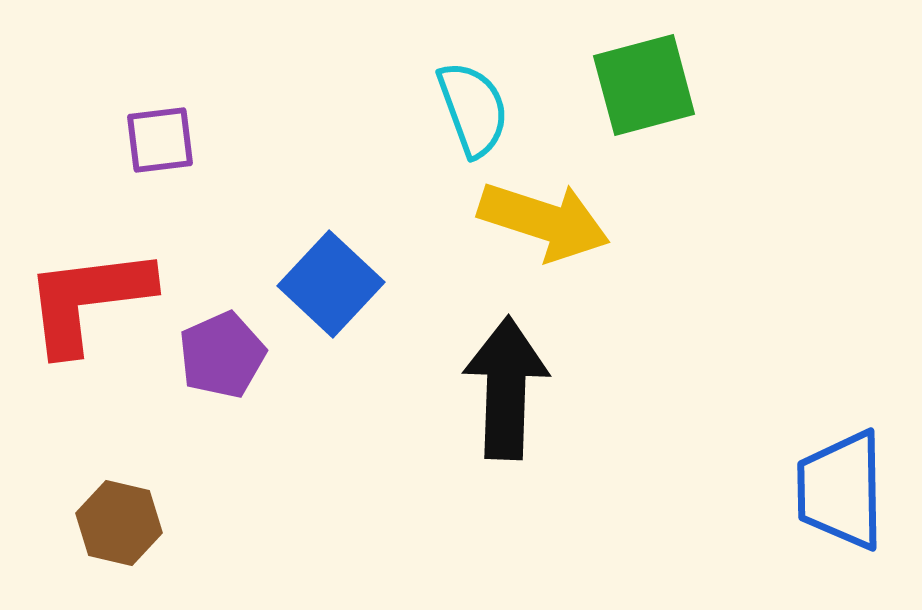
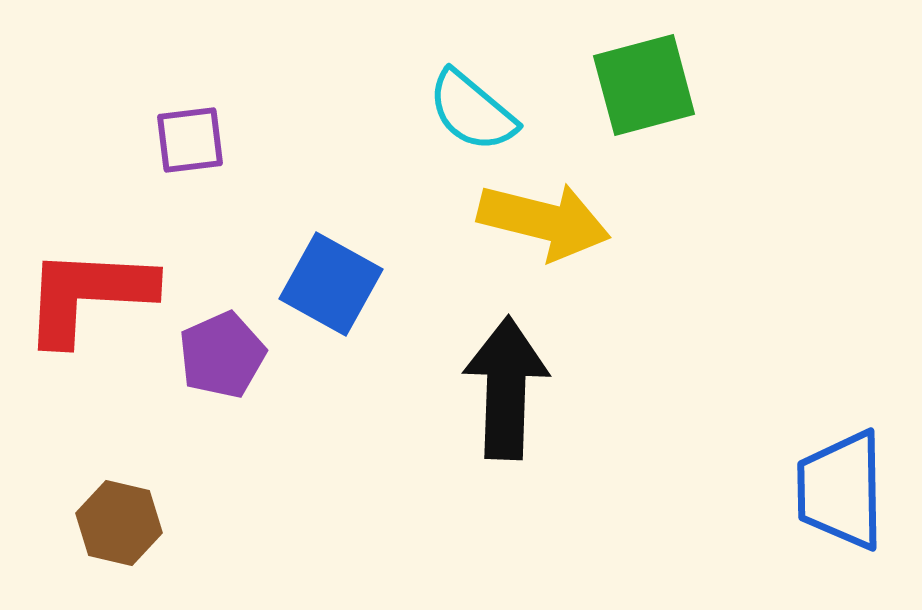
cyan semicircle: moved 1 px left, 2 px down; rotated 150 degrees clockwise
purple square: moved 30 px right
yellow arrow: rotated 4 degrees counterclockwise
blue square: rotated 14 degrees counterclockwise
red L-shape: moved 5 px up; rotated 10 degrees clockwise
